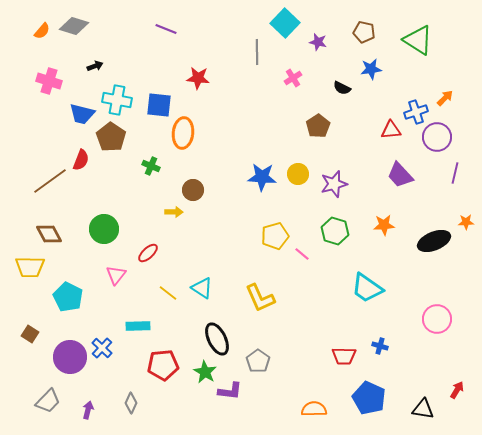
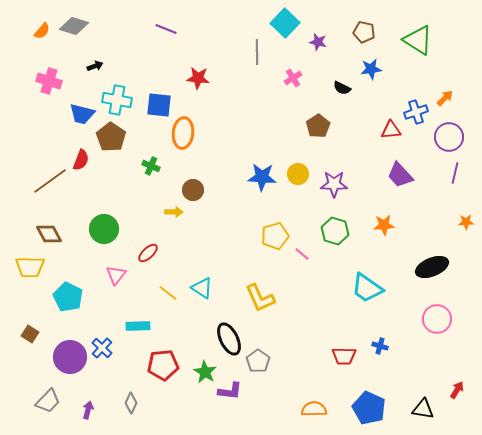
purple circle at (437, 137): moved 12 px right
purple star at (334, 184): rotated 16 degrees clockwise
black ellipse at (434, 241): moved 2 px left, 26 px down
black ellipse at (217, 339): moved 12 px right
blue pentagon at (369, 398): moved 10 px down
